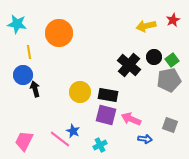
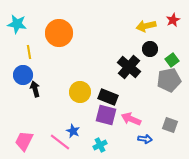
black circle: moved 4 px left, 8 px up
black cross: moved 2 px down
black rectangle: moved 2 px down; rotated 12 degrees clockwise
pink line: moved 3 px down
